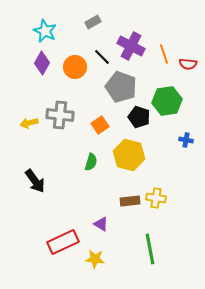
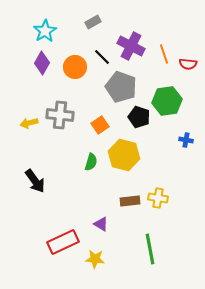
cyan star: rotated 15 degrees clockwise
yellow hexagon: moved 5 px left
yellow cross: moved 2 px right
